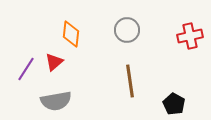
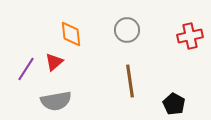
orange diamond: rotated 12 degrees counterclockwise
